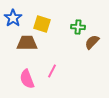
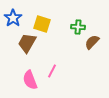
brown trapezoid: rotated 60 degrees counterclockwise
pink semicircle: moved 3 px right, 1 px down
